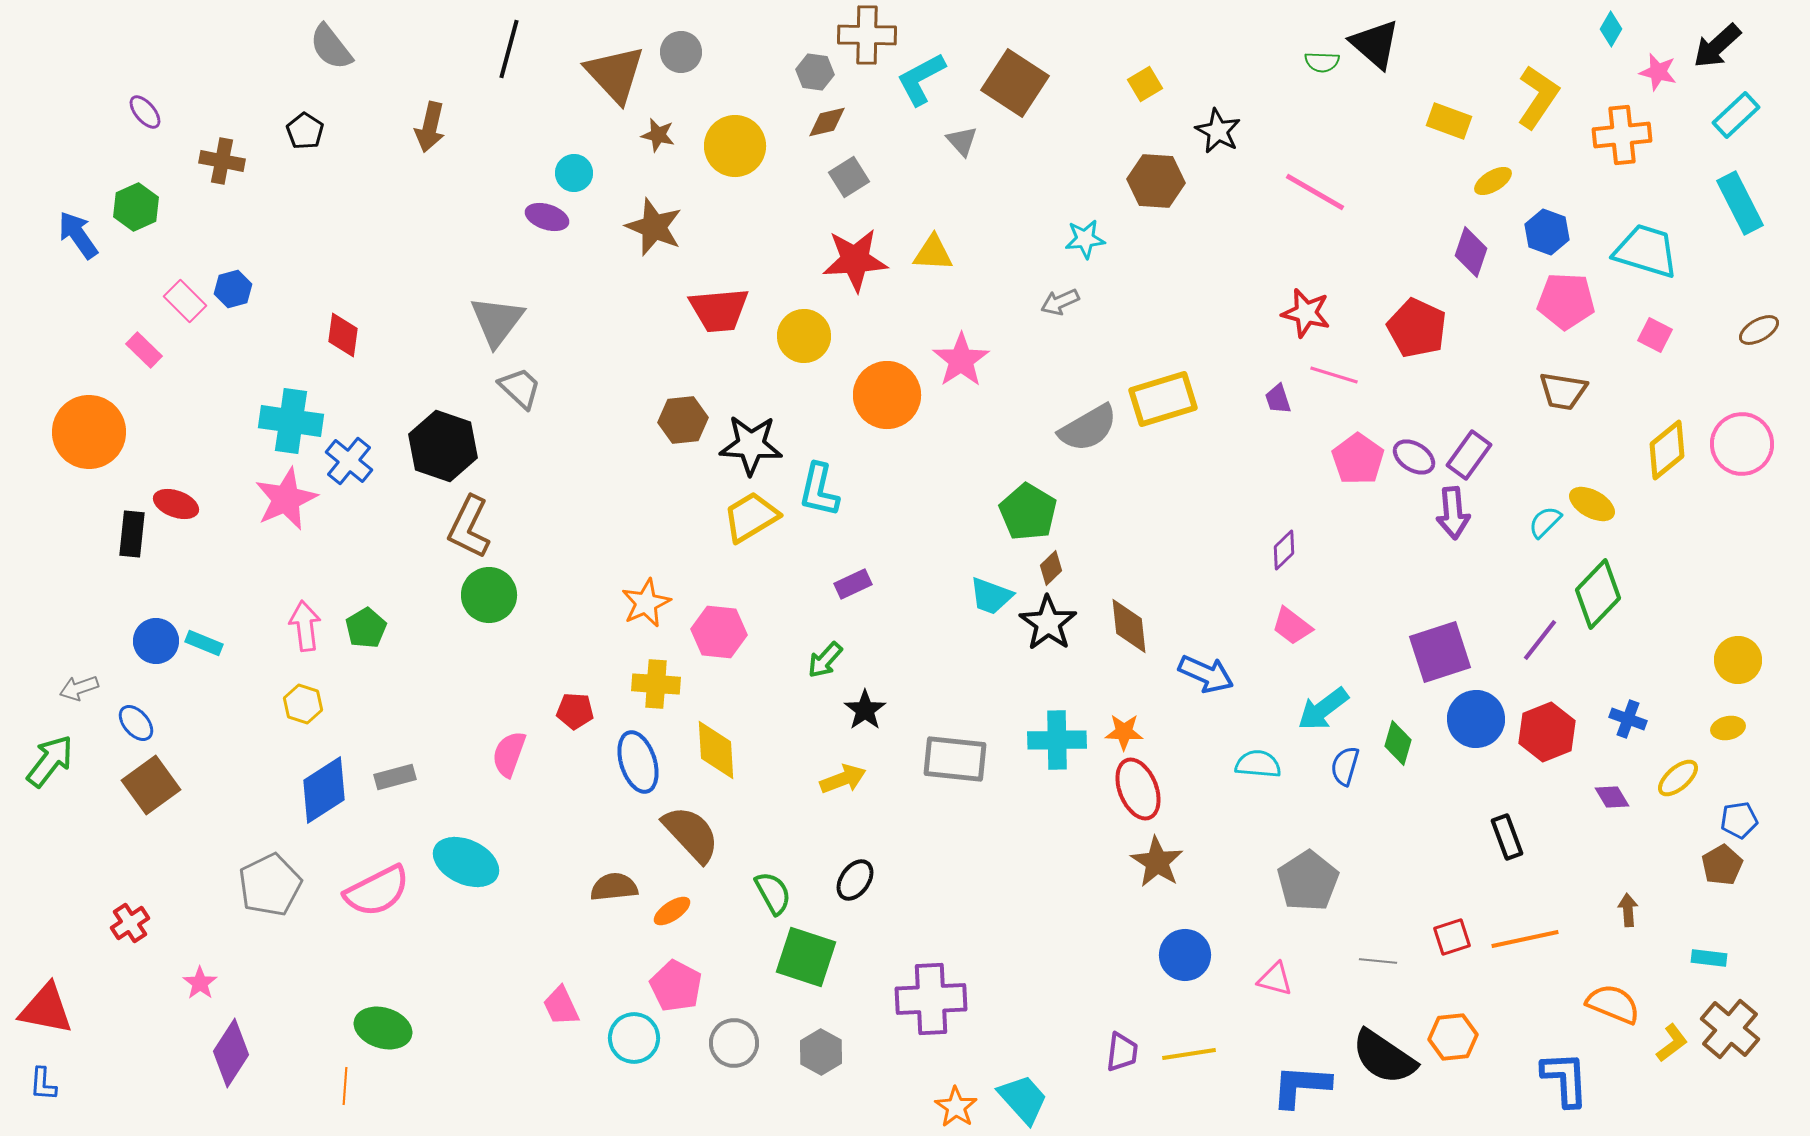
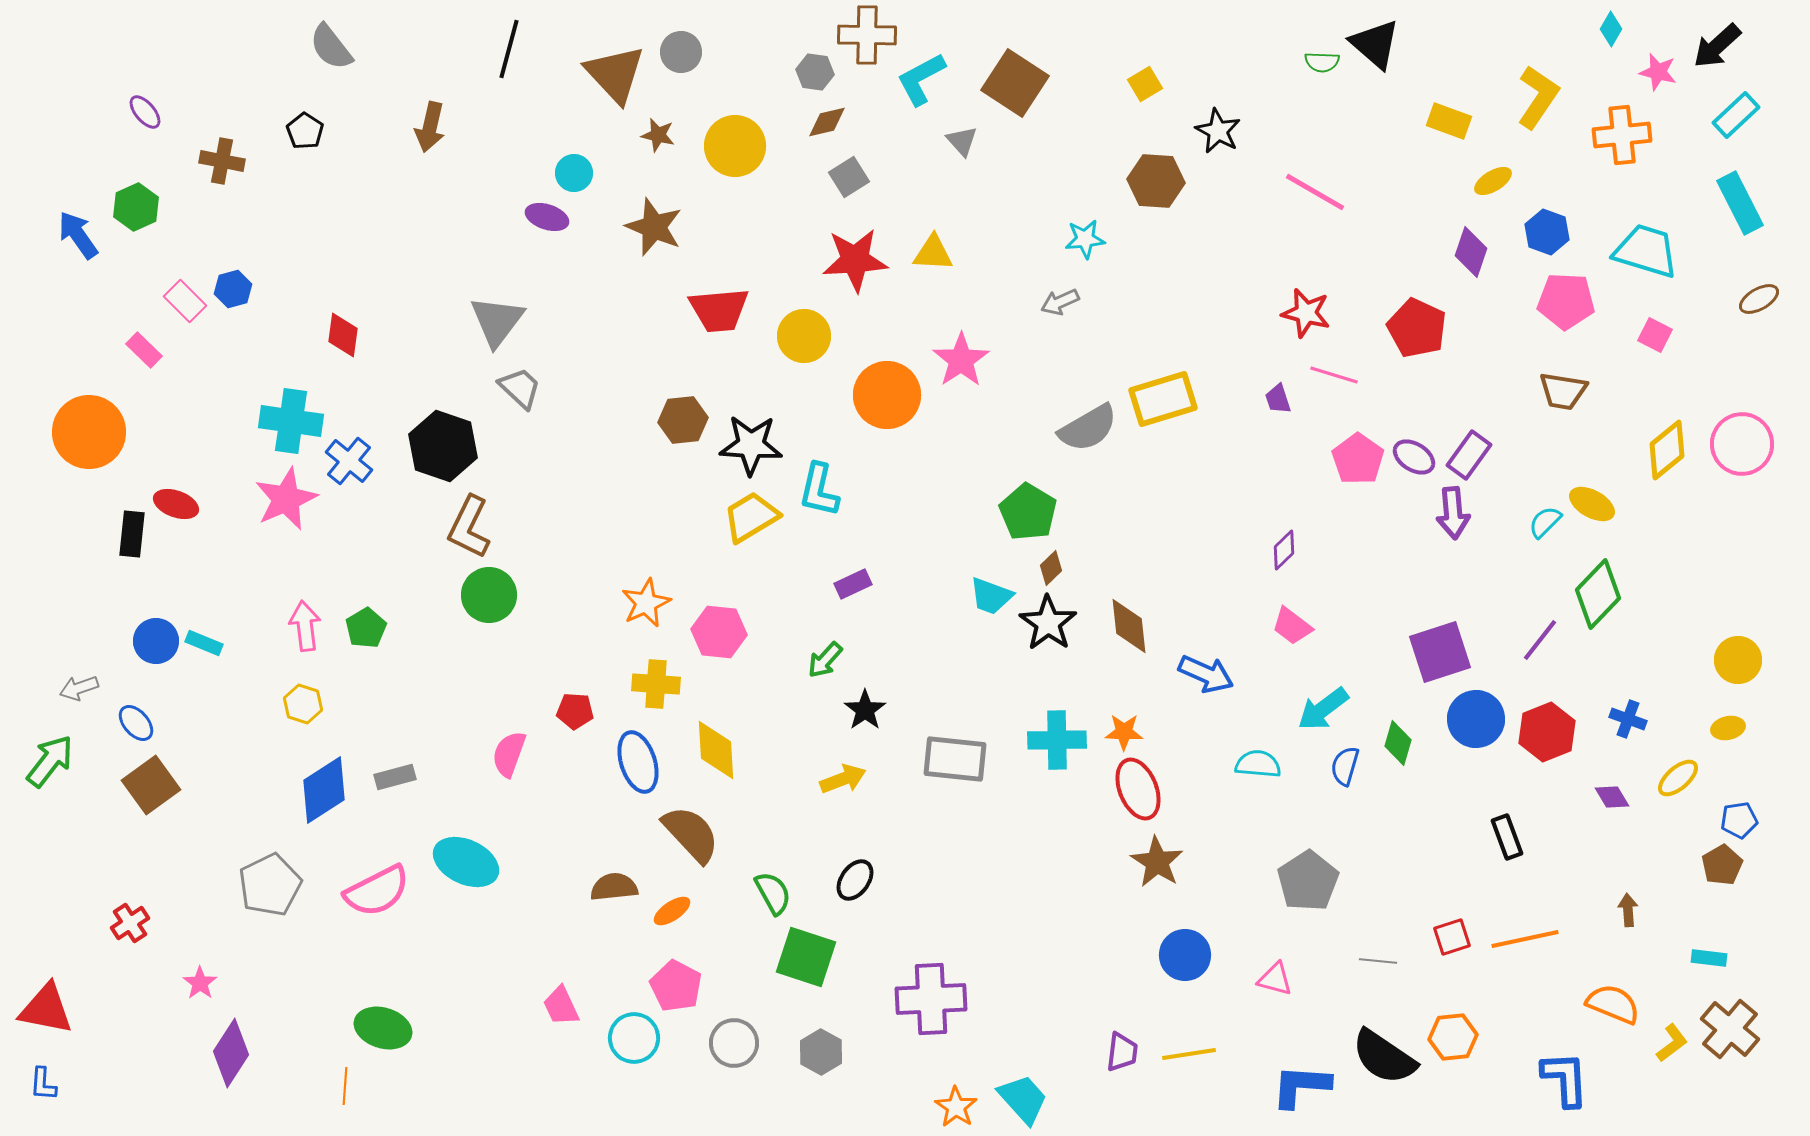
brown ellipse at (1759, 330): moved 31 px up
